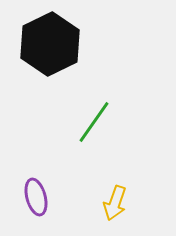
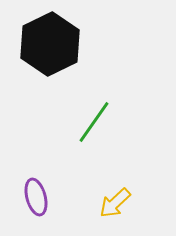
yellow arrow: rotated 28 degrees clockwise
